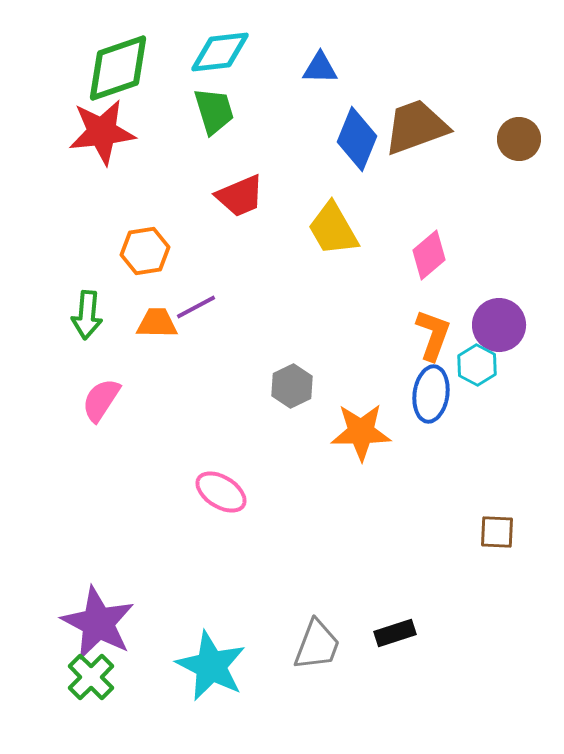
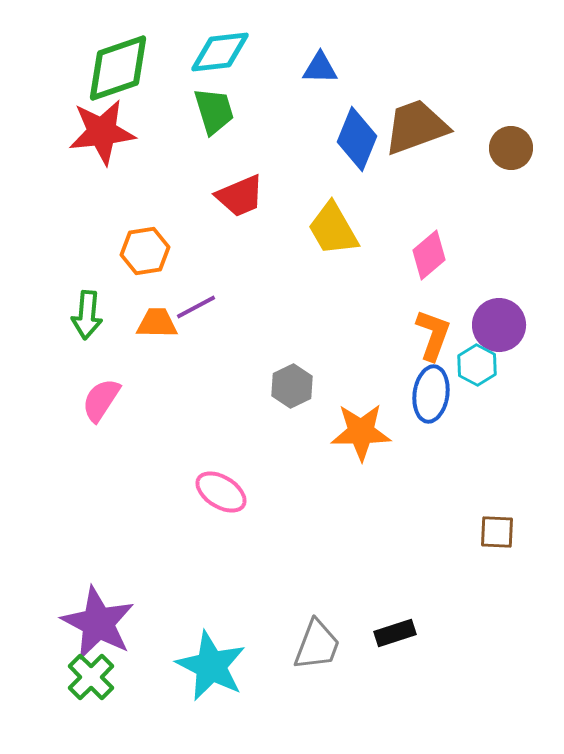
brown circle: moved 8 px left, 9 px down
